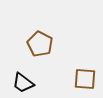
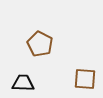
black trapezoid: rotated 145 degrees clockwise
